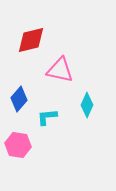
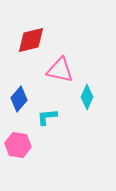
cyan diamond: moved 8 px up
